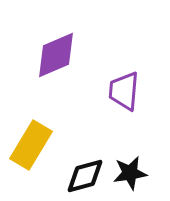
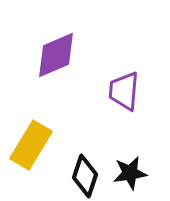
black diamond: rotated 57 degrees counterclockwise
